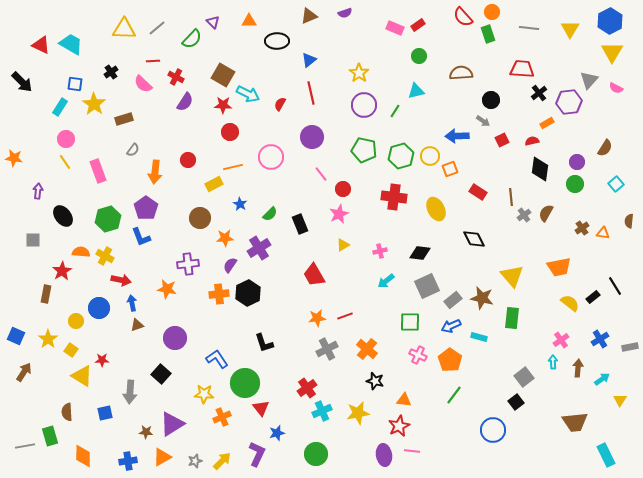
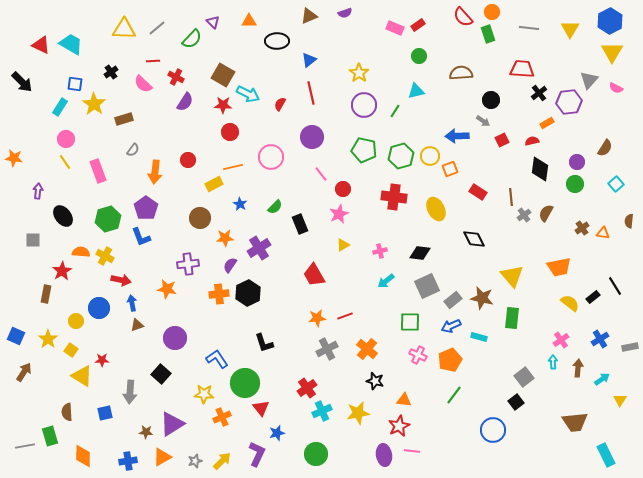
green semicircle at (270, 214): moved 5 px right, 7 px up
orange pentagon at (450, 360): rotated 15 degrees clockwise
